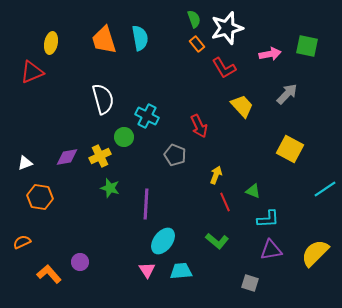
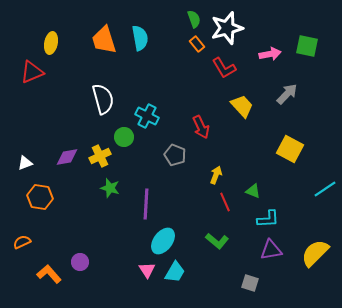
red arrow: moved 2 px right, 1 px down
cyan trapezoid: moved 6 px left, 1 px down; rotated 125 degrees clockwise
